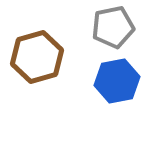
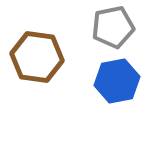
brown hexagon: rotated 24 degrees clockwise
